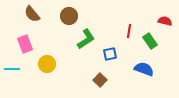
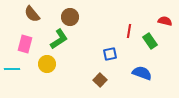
brown circle: moved 1 px right, 1 px down
green L-shape: moved 27 px left
pink rectangle: rotated 36 degrees clockwise
blue semicircle: moved 2 px left, 4 px down
